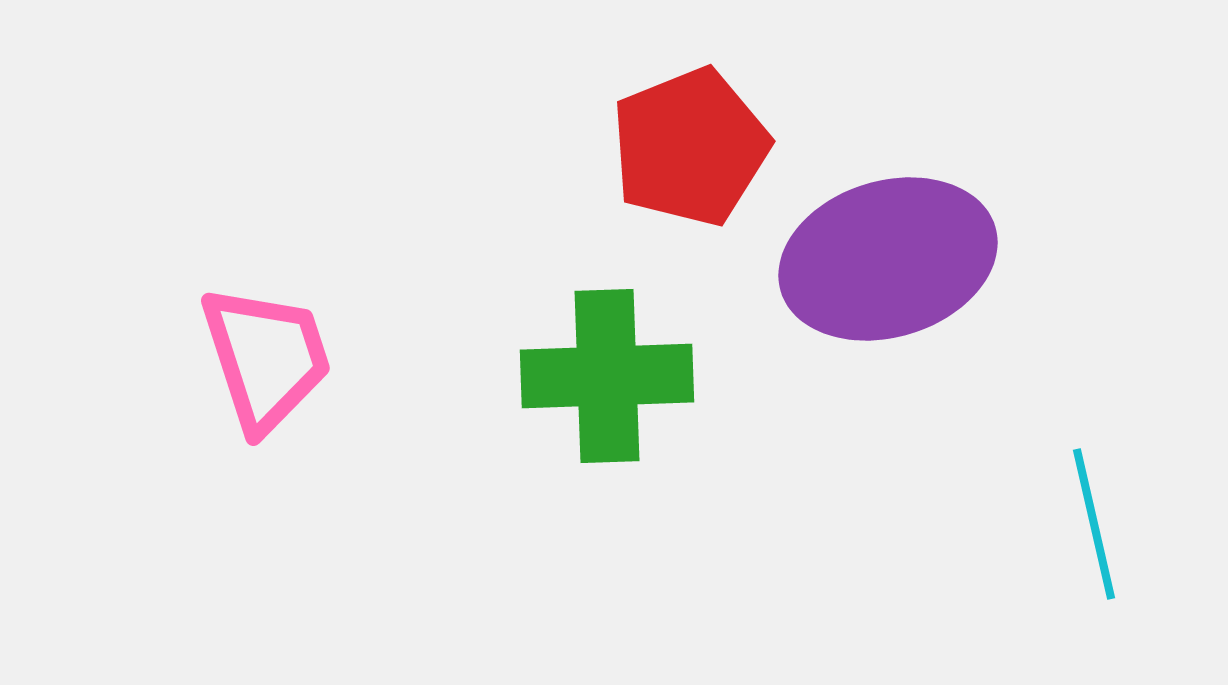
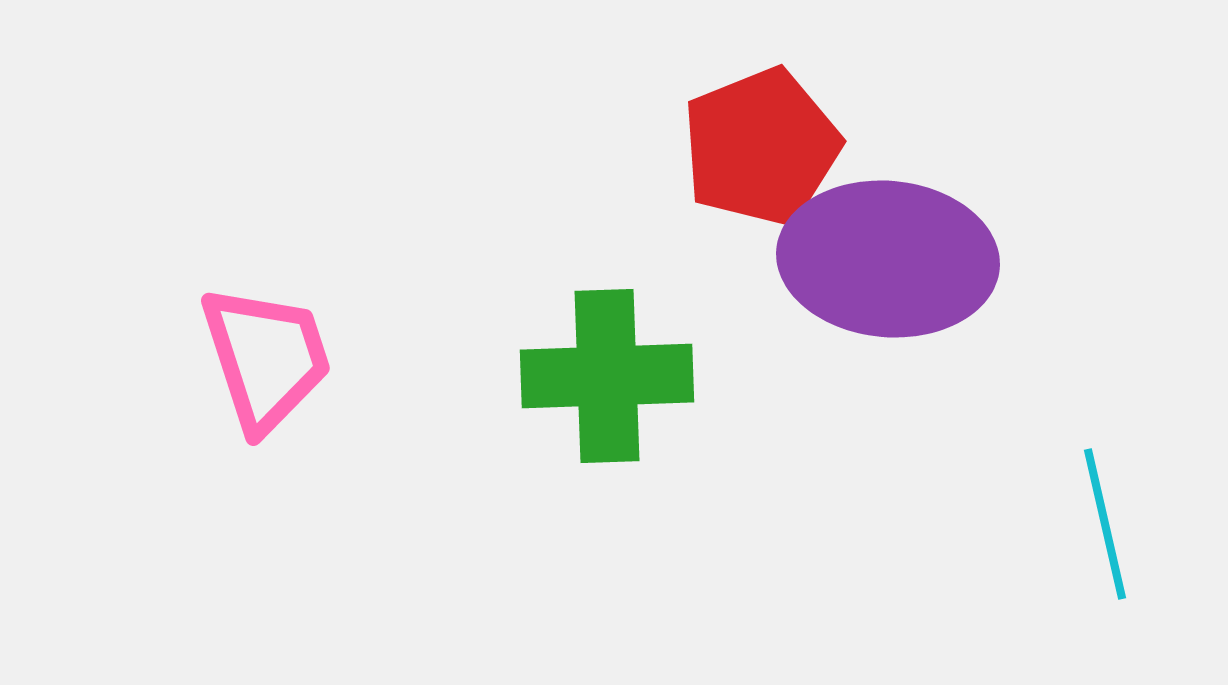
red pentagon: moved 71 px right
purple ellipse: rotated 22 degrees clockwise
cyan line: moved 11 px right
